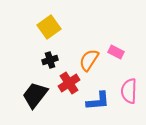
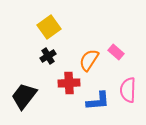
pink rectangle: rotated 14 degrees clockwise
black cross: moved 2 px left, 4 px up; rotated 14 degrees counterclockwise
red cross: rotated 30 degrees clockwise
pink semicircle: moved 1 px left, 1 px up
black trapezoid: moved 11 px left, 1 px down
